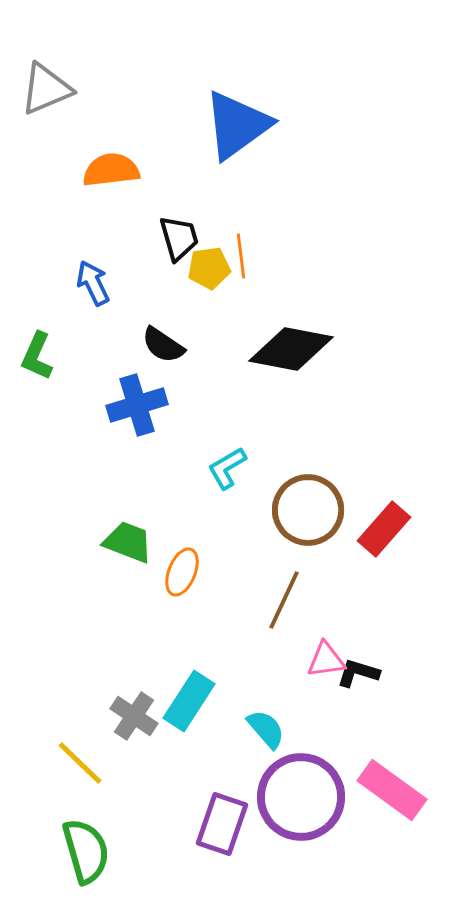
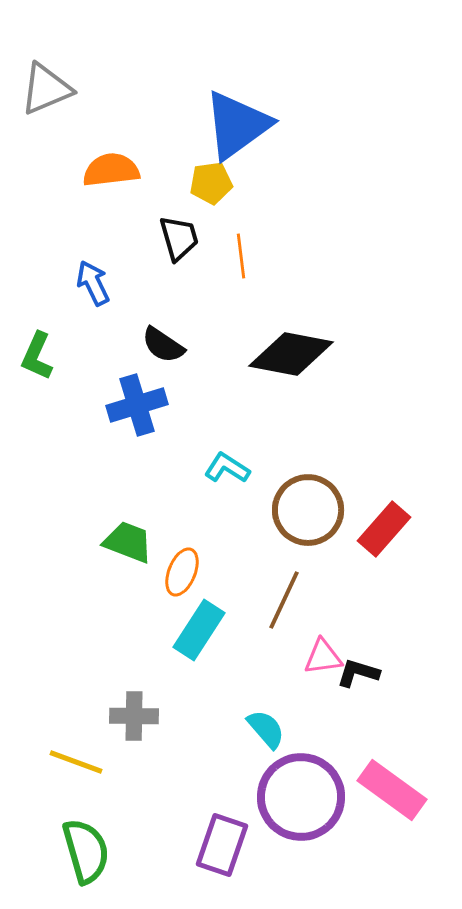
yellow pentagon: moved 2 px right, 85 px up
black diamond: moved 5 px down
cyan L-shape: rotated 63 degrees clockwise
pink triangle: moved 3 px left, 3 px up
cyan rectangle: moved 10 px right, 71 px up
gray cross: rotated 33 degrees counterclockwise
yellow line: moved 4 px left, 1 px up; rotated 24 degrees counterclockwise
purple rectangle: moved 21 px down
